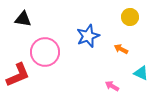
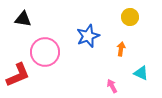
orange arrow: rotated 72 degrees clockwise
pink arrow: rotated 32 degrees clockwise
